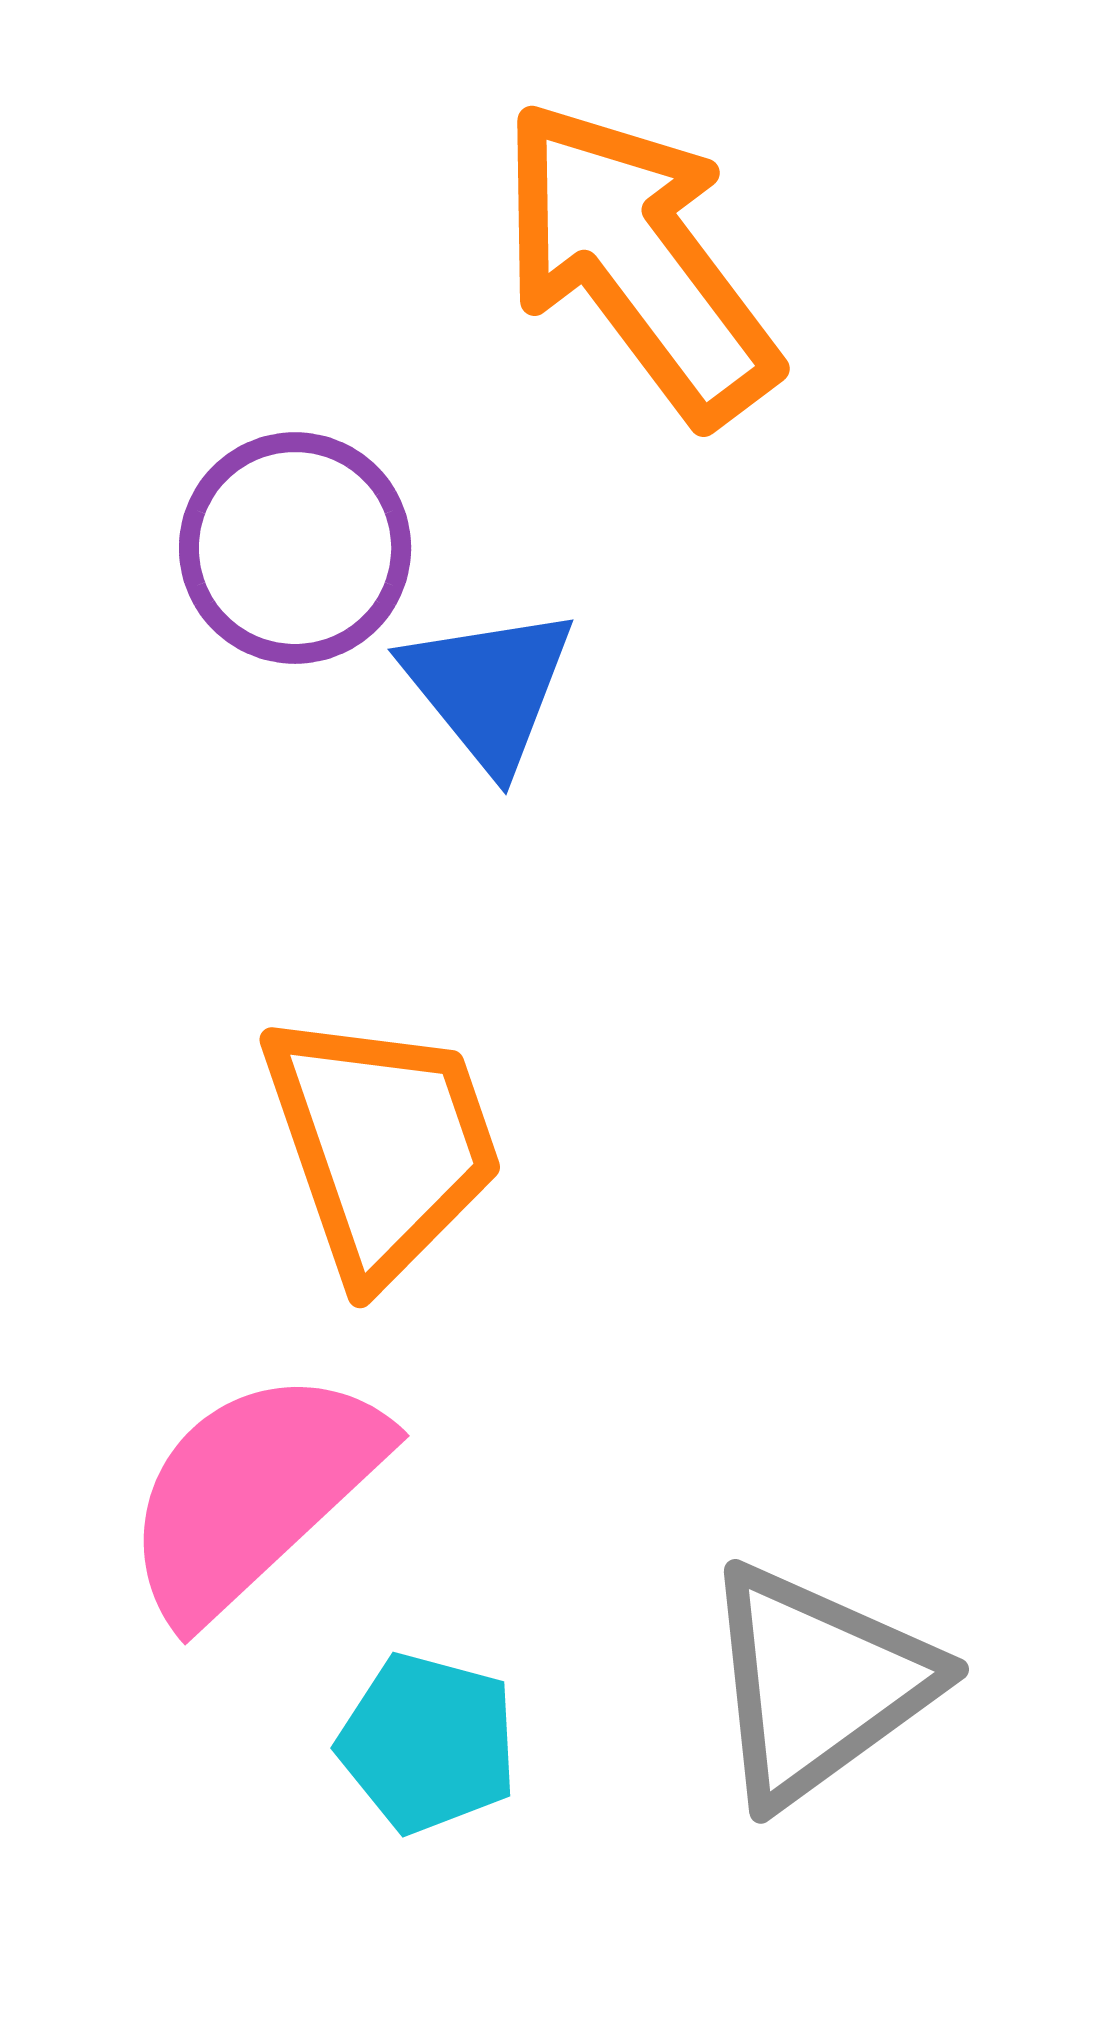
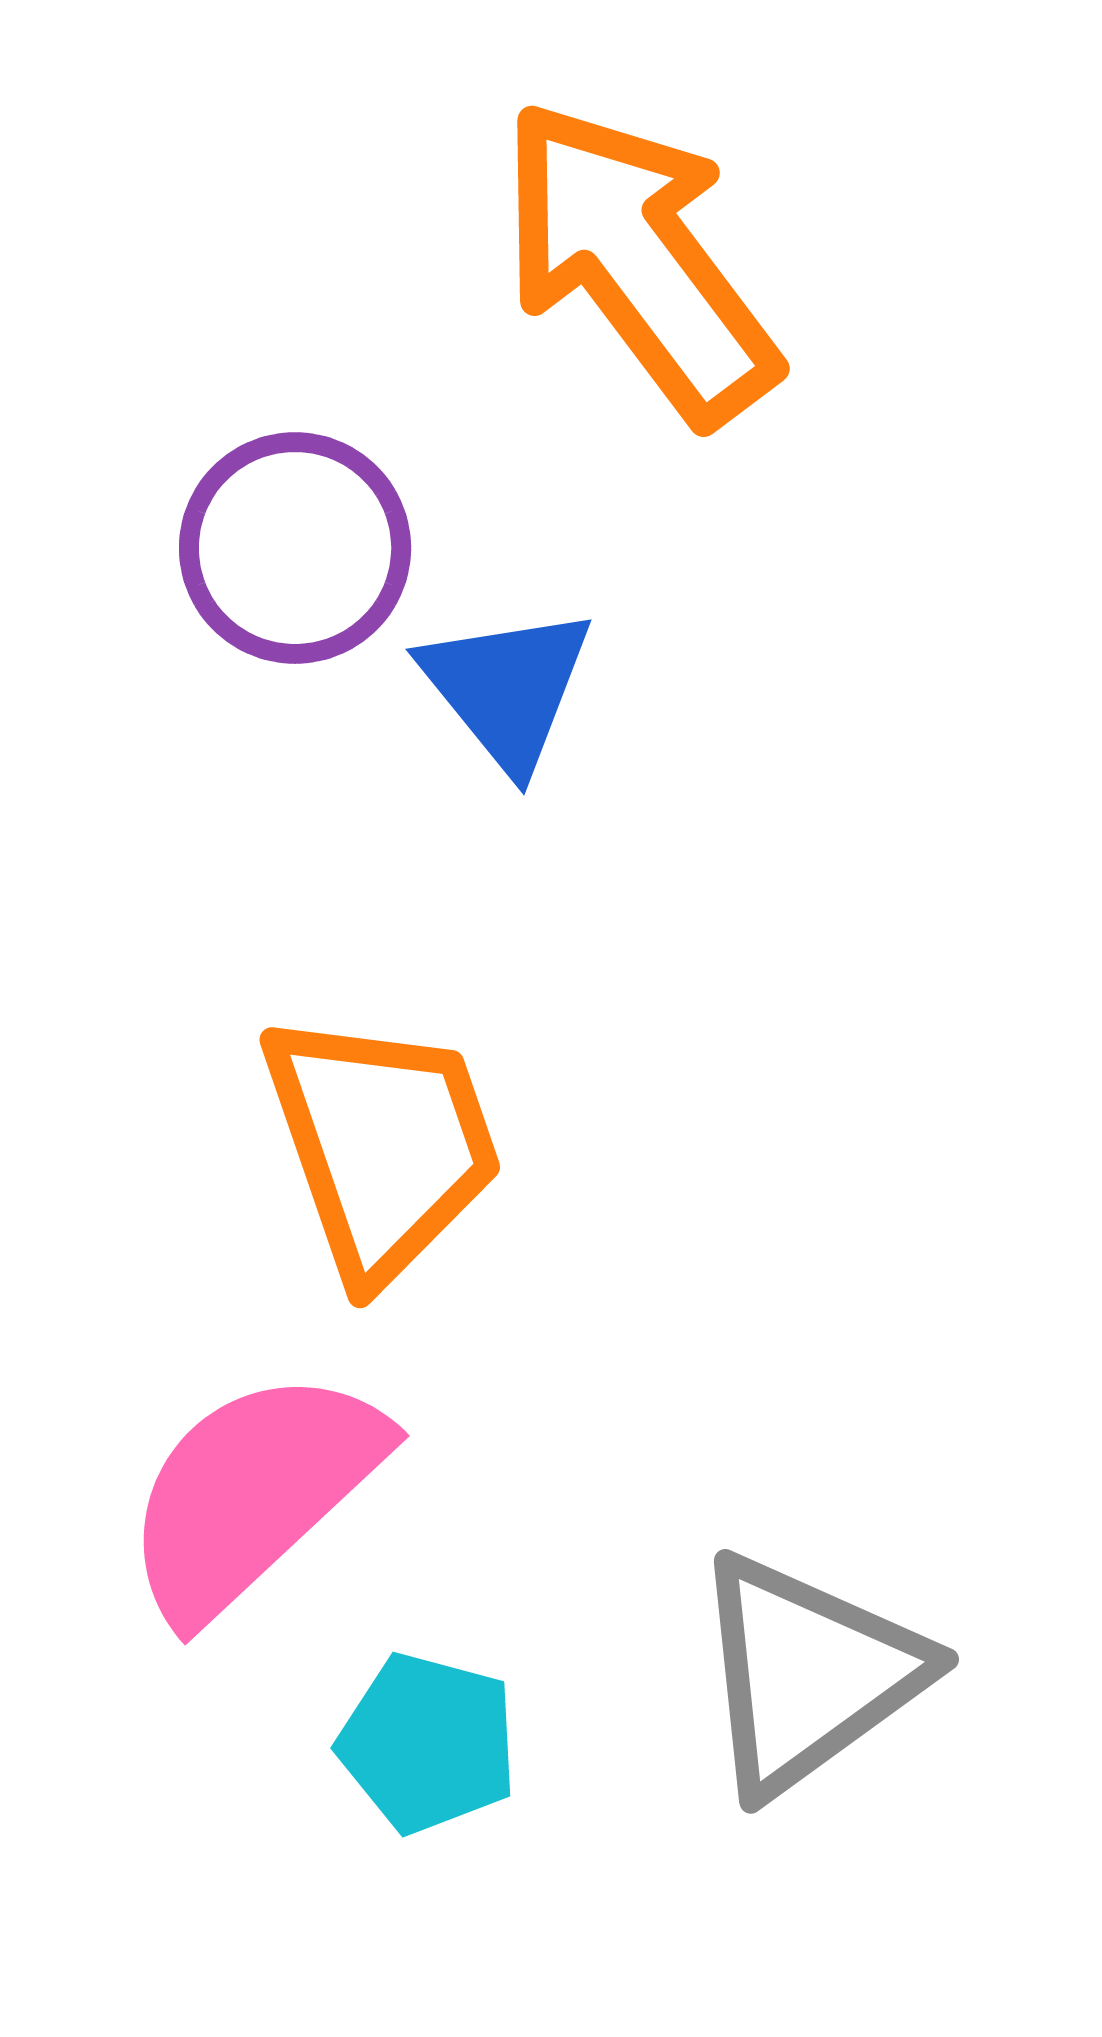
blue triangle: moved 18 px right
gray triangle: moved 10 px left, 10 px up
